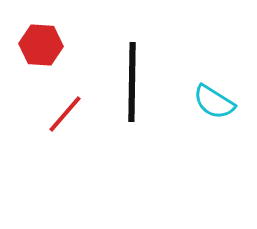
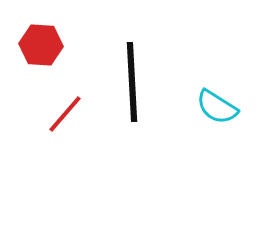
black line: rotated 4 degrees counterclockwise
cyan semicircle: moved 3 px right, 5 px down
